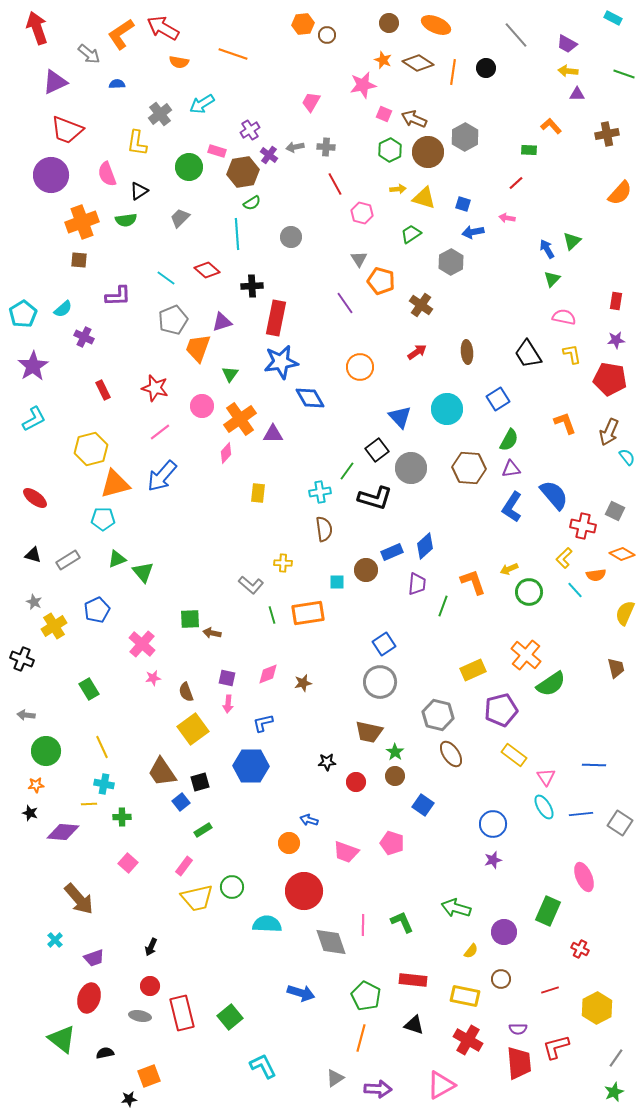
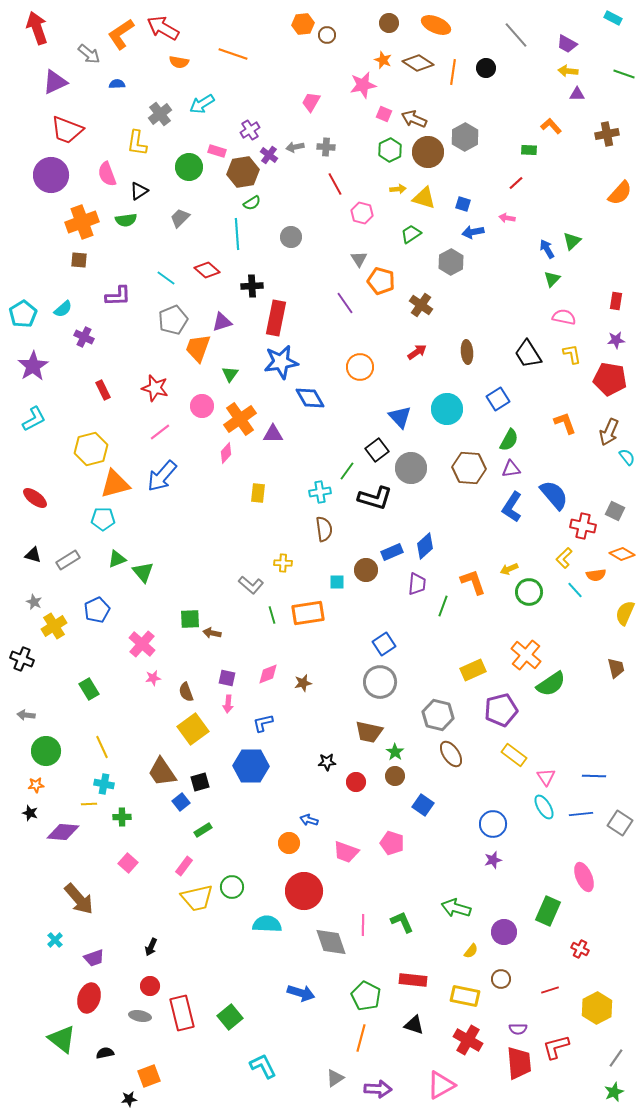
blue line at (594, 765): moved 11 px down
